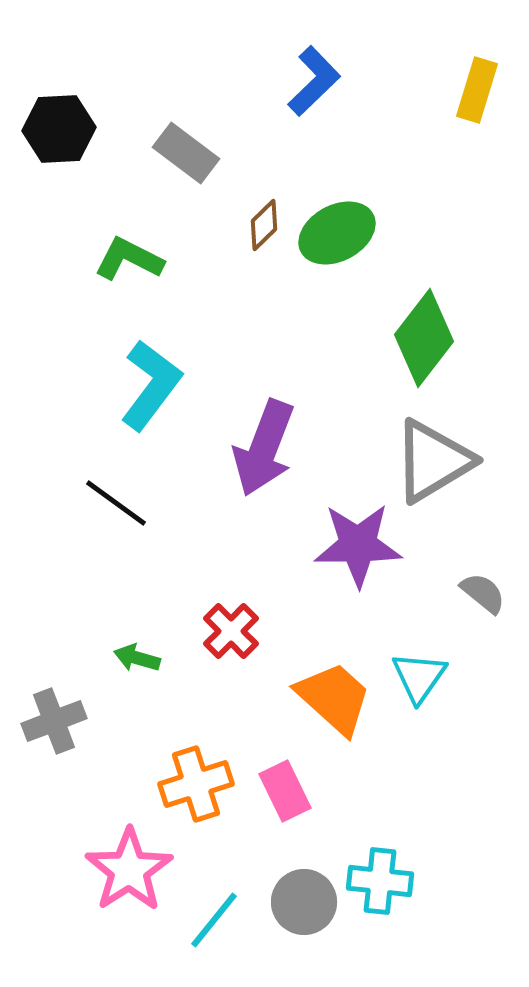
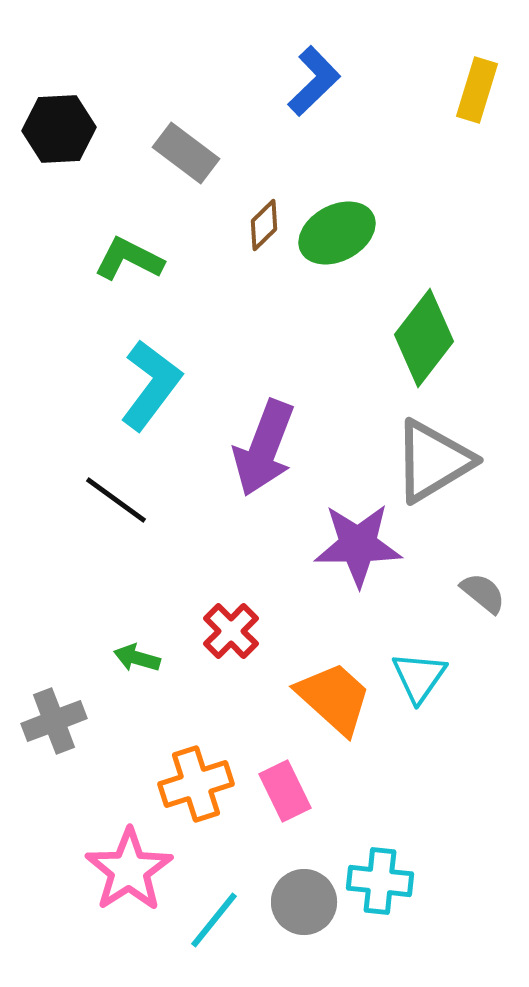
black line: moved 3 px up
